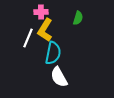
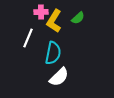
green semicircle: rotated 32 degrees clockwise
yellow L-shape: moved 9 px right, 9 px up
white semicircle: rotated 105 degrees counterclockwise
